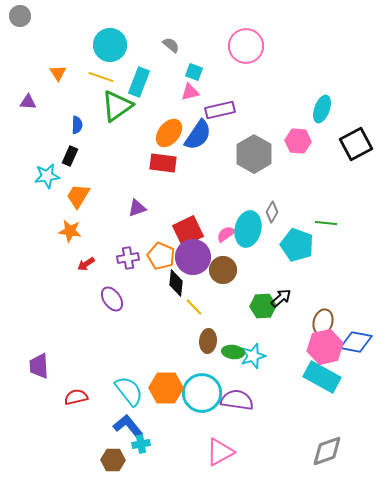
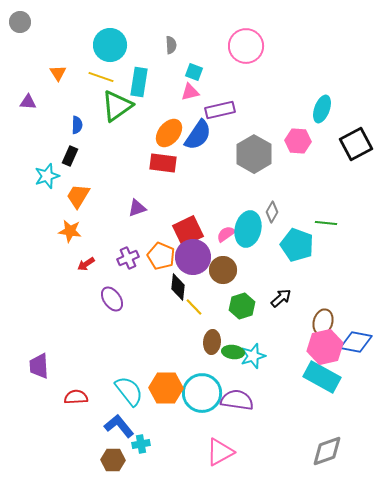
gray circle at (20, 16): moved 6 px down
gray semicircle at (171, 45): rotated 48 degrees clockwise
cyan rectangle at (139, 82): rotated 12 degrees counterclockwise
cyan star at (47, 176): rotated 10 degrees counterclockwise
purple cross at (128, 258): rotated 15 degrees counterclockwise
black diamond at (176, 283): moved 2 px right, 4 px down
green hexagon at (263, 306): moved 21 px left; rotated 15 degrees counterclockwise
brown ellipse at (208, 341): moved 4 px right, 1 px down
red semicircle at (76, 397): rotated 10 degrees clockwise
blue L-shape at (128, 426): moved 9 px left
